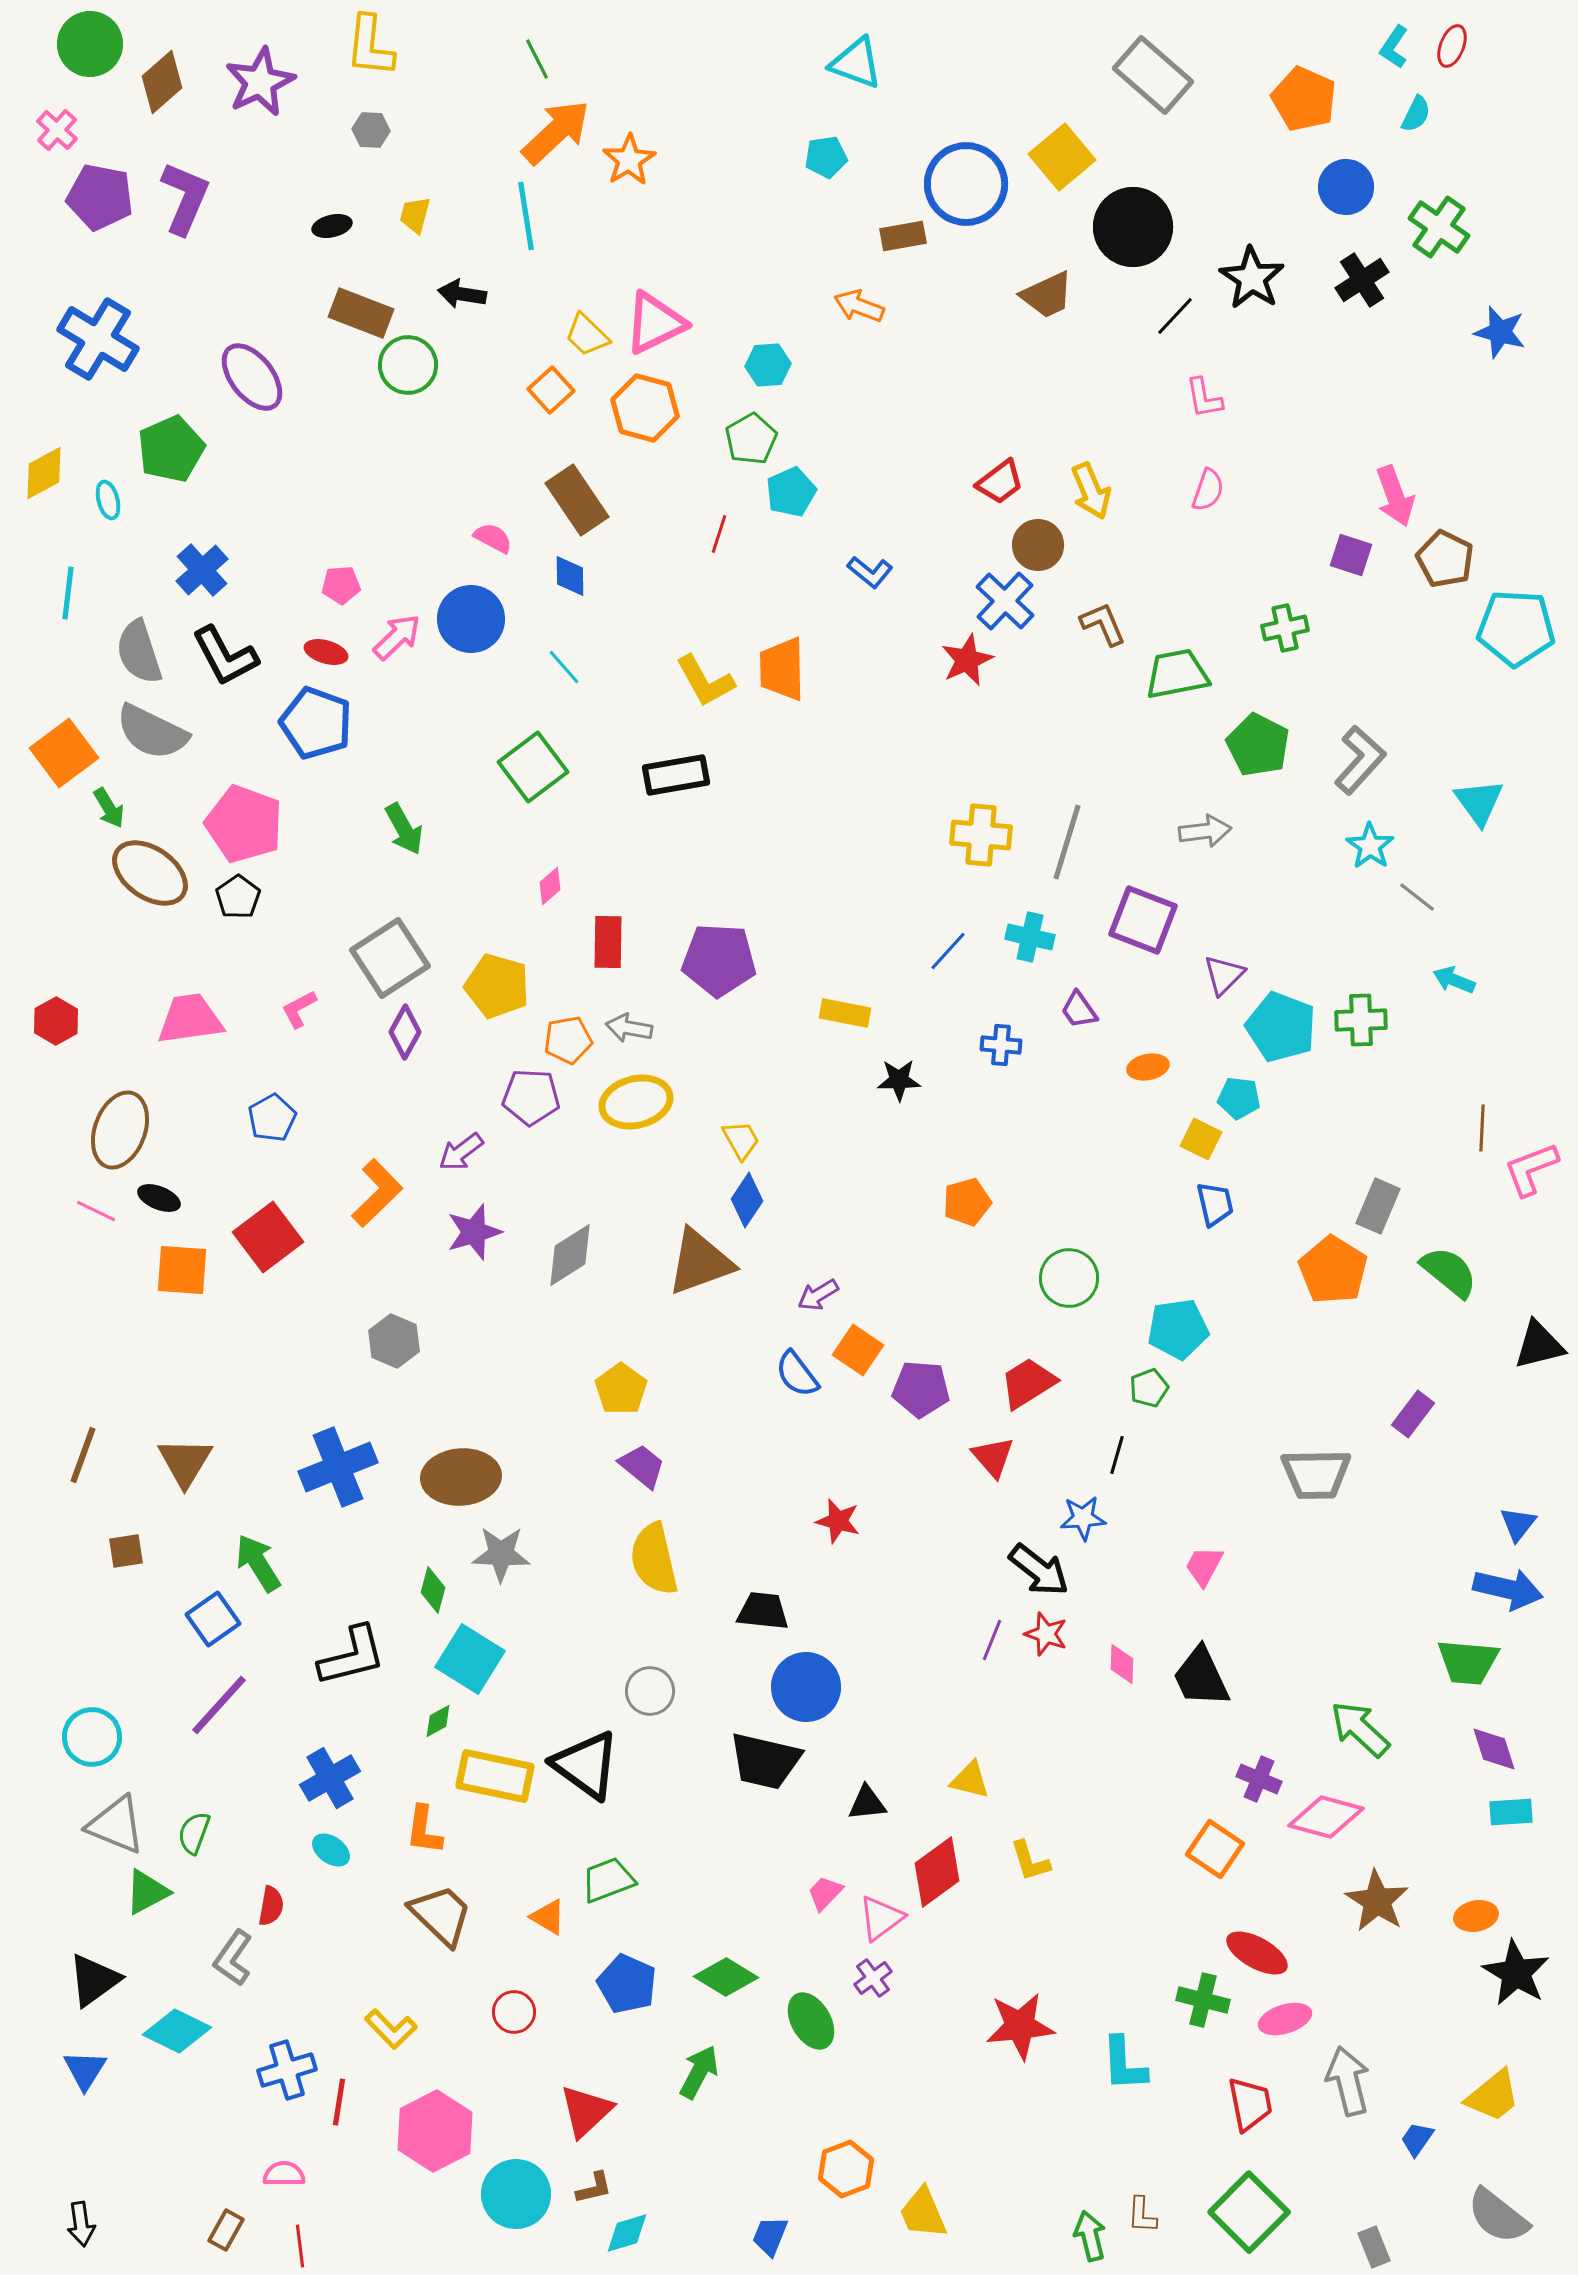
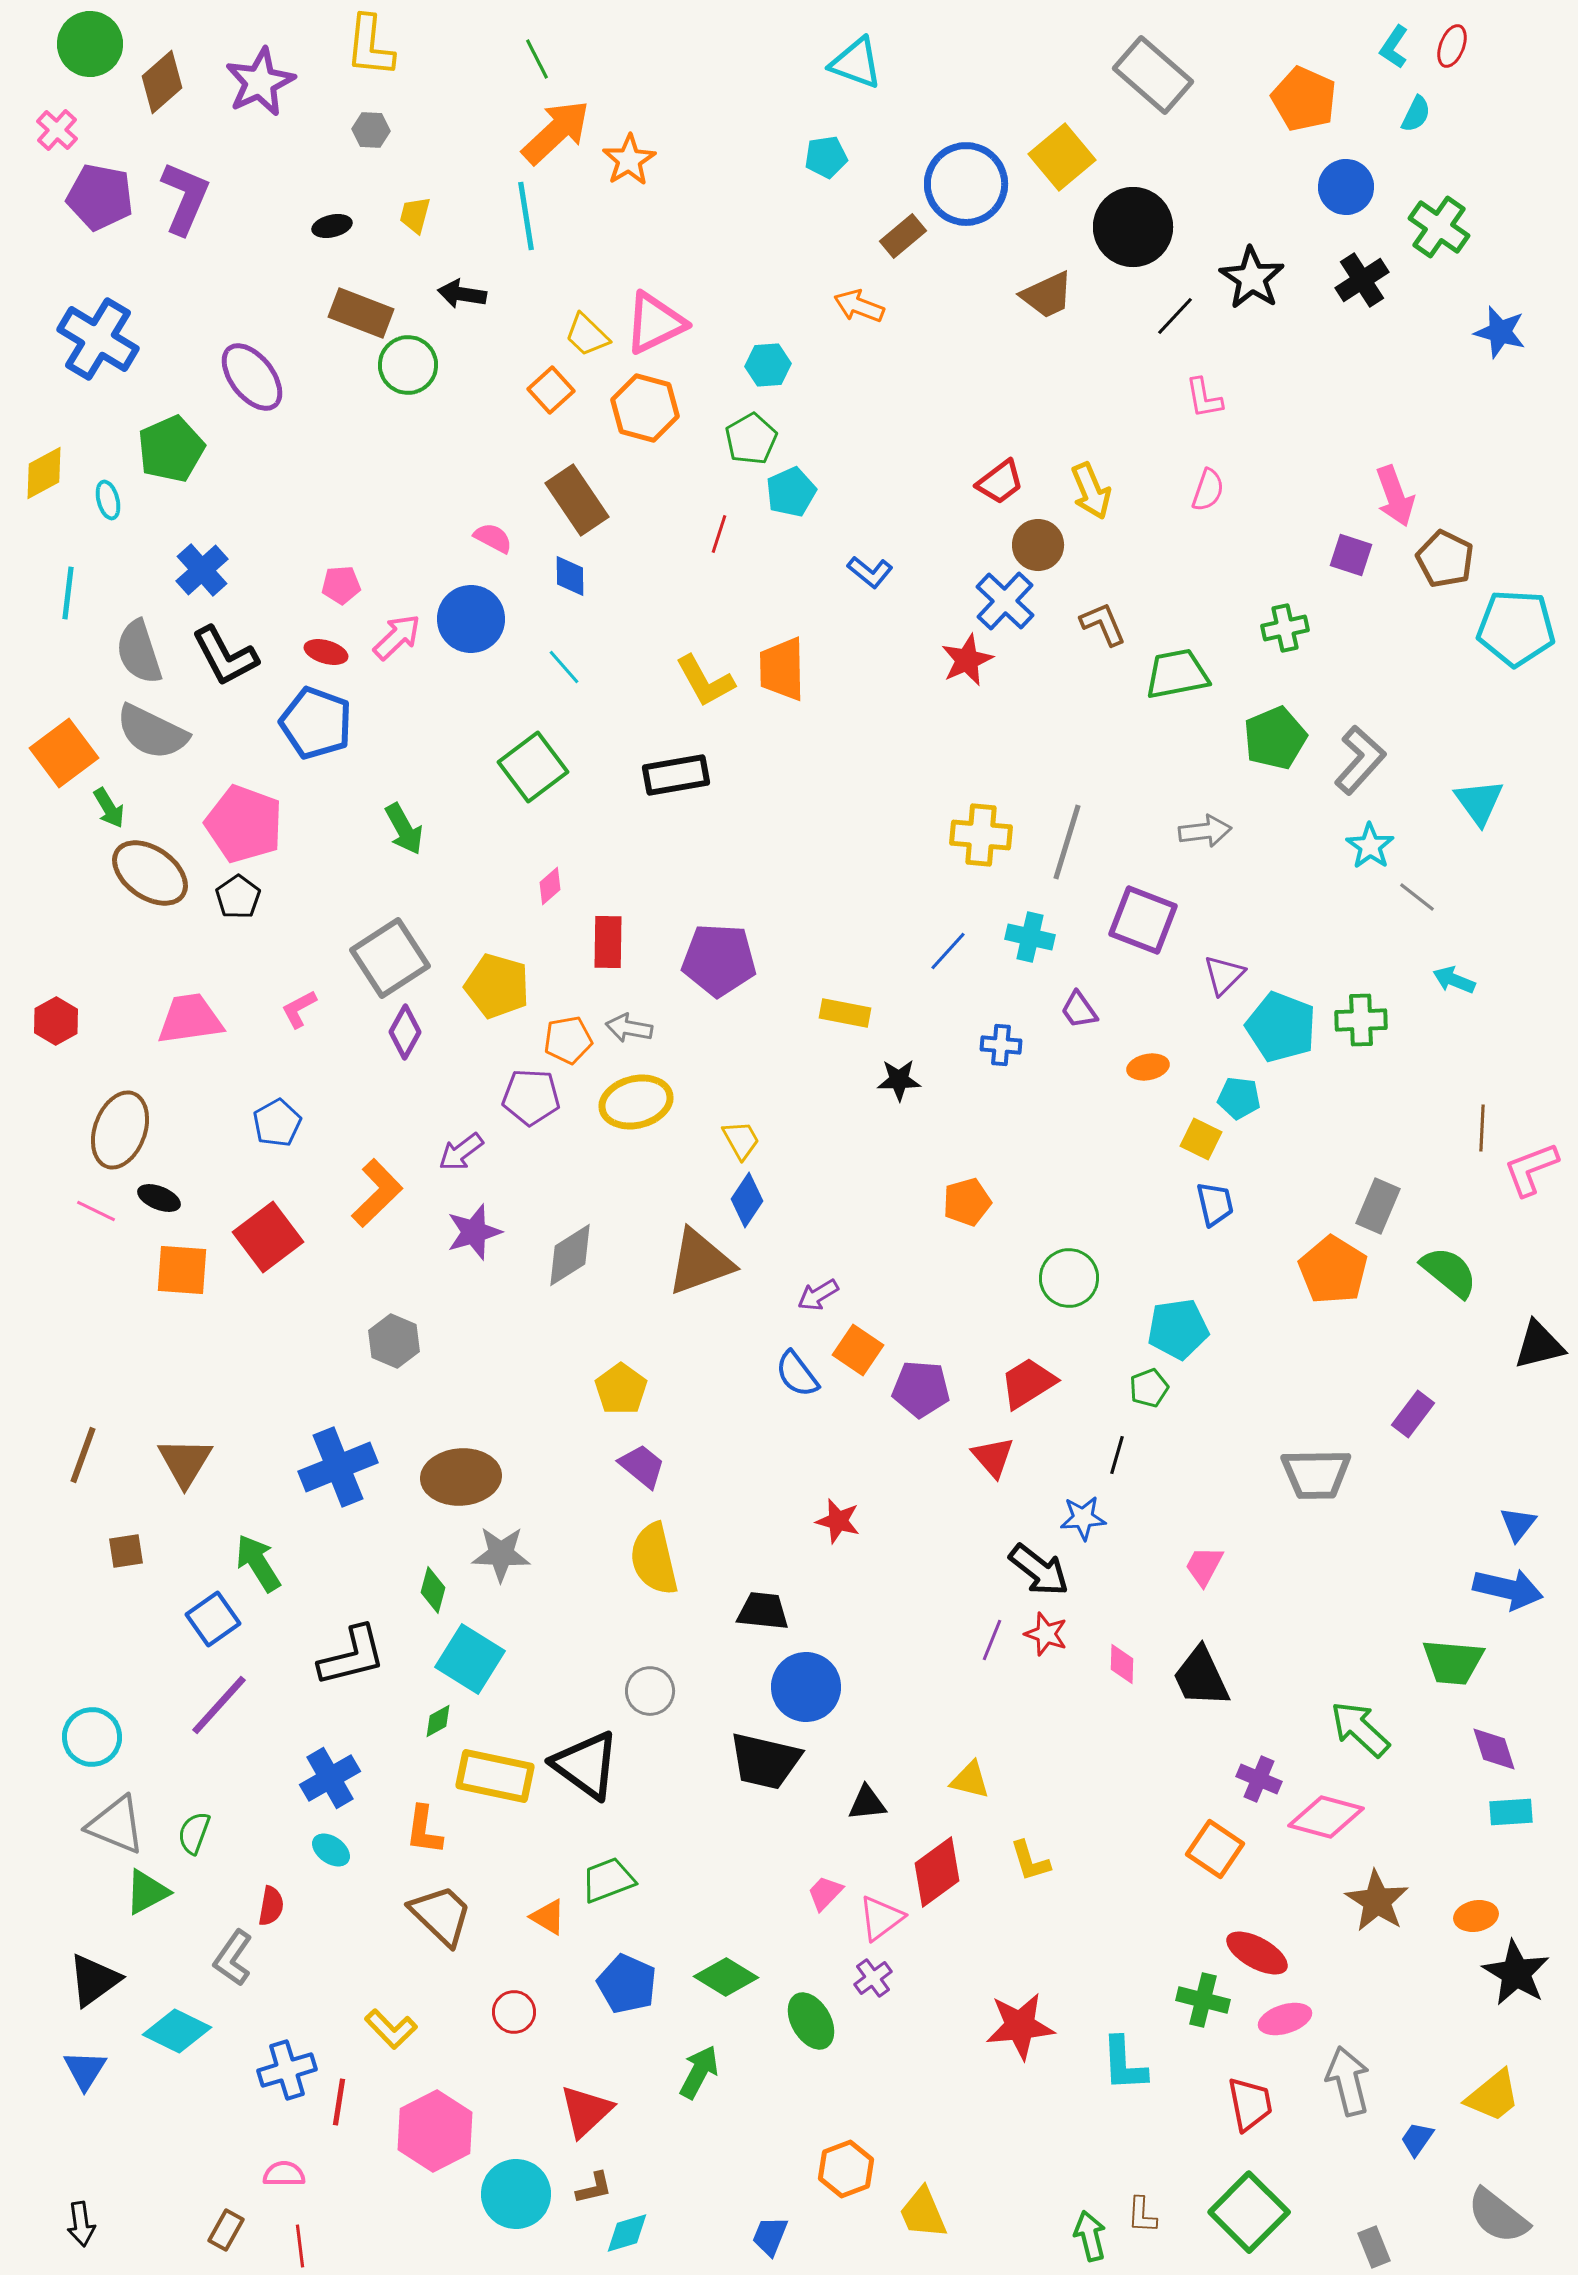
brown rectangle at (903, 236): rotated 30 degrees counterclockwise
green pentagon at (1258, 745): moved 17 px right, 7 px up; rotated 22 degrees clockwise
blue pentagon at (272, 1118): moved 5 px right, 5 px down
green trapezoid at (1468, 1662): moved 15 px left
